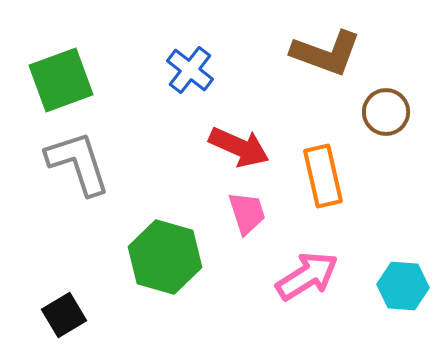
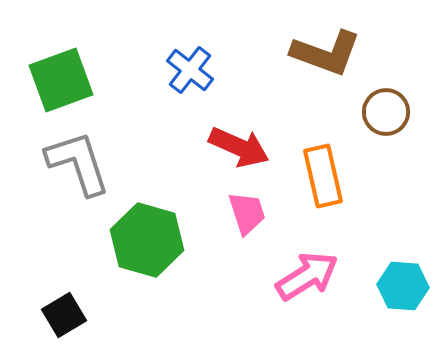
green hexagon: moved 18 px left, 17 px up
